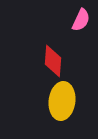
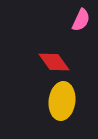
red diamond: moved 1 px right, 1 px down; rotated 40 degrees counterclockwise
